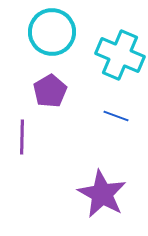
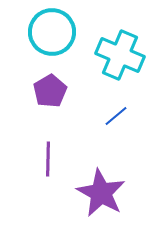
blue line: rotated 60 degrees counterclockwise
purple line: moved 26 px right, 22 px down
purple star: moved 1 px left, 1 px up
